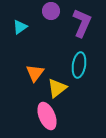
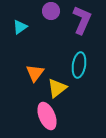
purple L-shape: moved 3 px up
